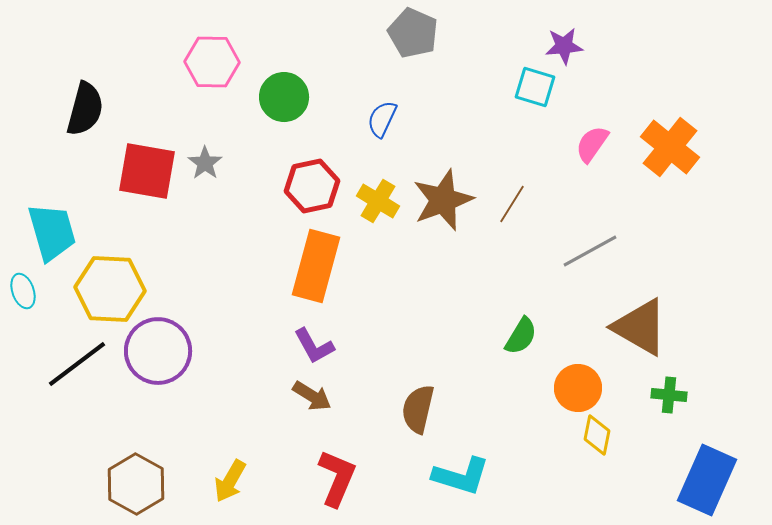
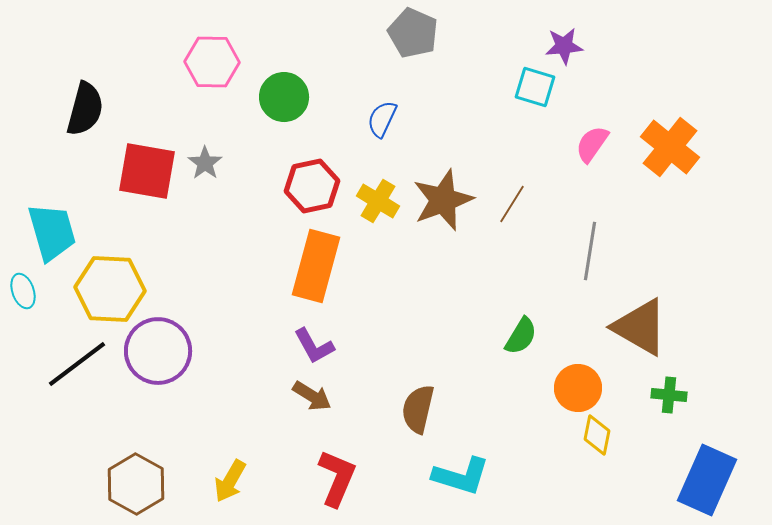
gray line: rotated 52 degrees counterclockwise
